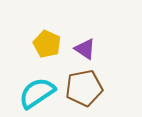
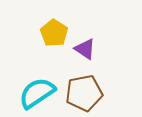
yellow pentagon: moved 7 px right, 11 px up; rotated 8 degrees clockwise
brown pentagon: moved 5 px down
